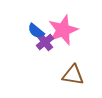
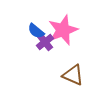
brown triangle: rotated 15 degrees clockwise
